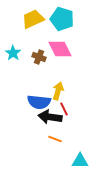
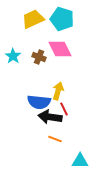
cyan star: moved 3 px down
